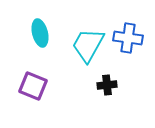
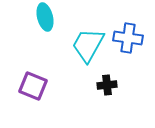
cyan ellipse: moved 5 px right, 16 px up
